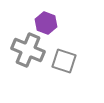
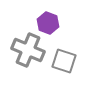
purple hexagon: moved 2 px right
